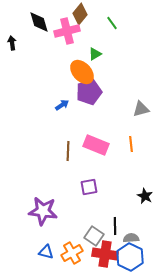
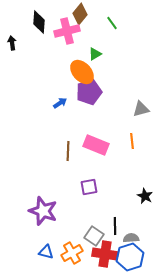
black diamond: rotated 20 degrees clockwise
blue arrow: moved 2 px left, 2 px up
orange line: moved 1 px right, 3 px up
purple star: rotated 12 degrees clockwise
blue hexagon: rotated 16 degrees clockwise
